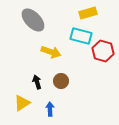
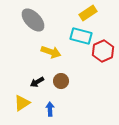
yellow rectangle: rotated 18 degrees counterclockwise
red hexagon: rotated 20 degrees clockwise
black arrow: rotated 104 degrees counterclockwise
